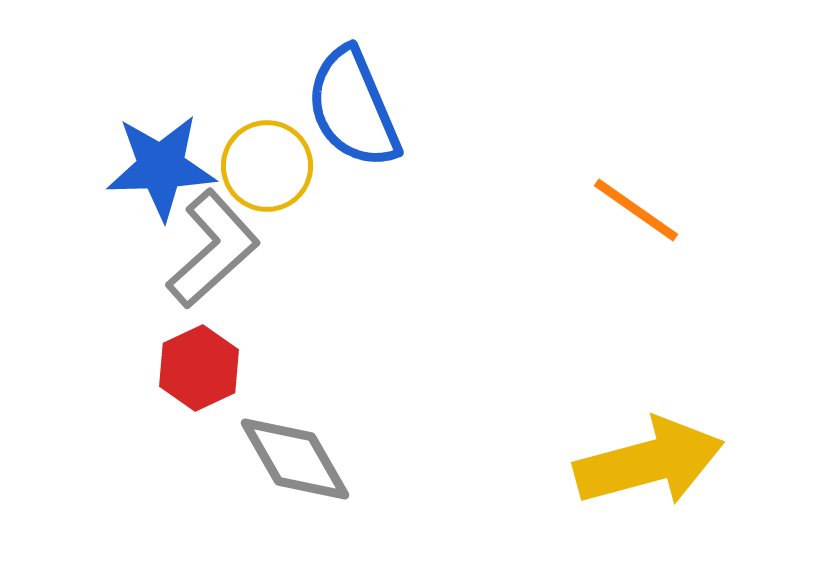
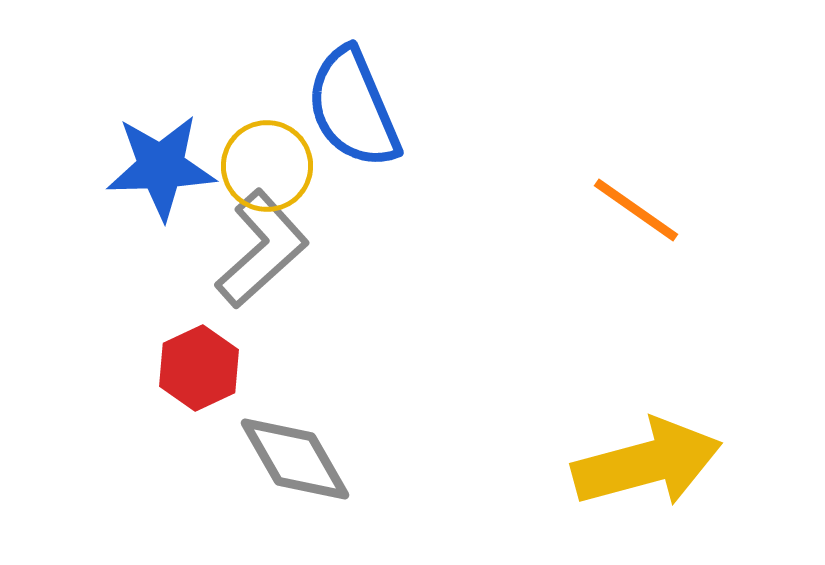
gray L-shape: moved 49 px right
yellow arrow: moved 2 px left, 1 px down
